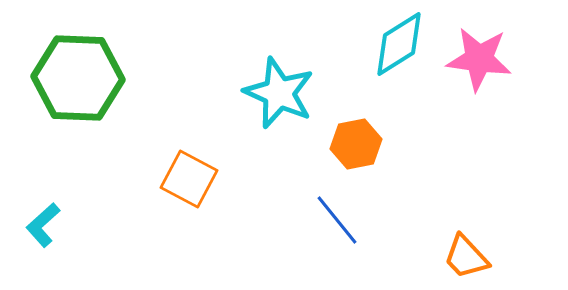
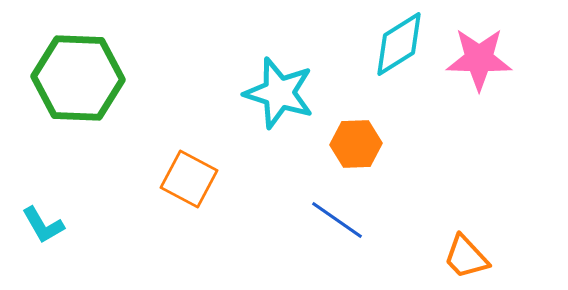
pink star: rotated 6 degrees counterclockwise
cyan star: rotated 6 degrees counterclockwise
orange hexagon: rotated 9 degrees clockwise
blue line: rotated 16 degrees counterclockwise
cyan L-shape: rotated 78 degrees counterclockwise
